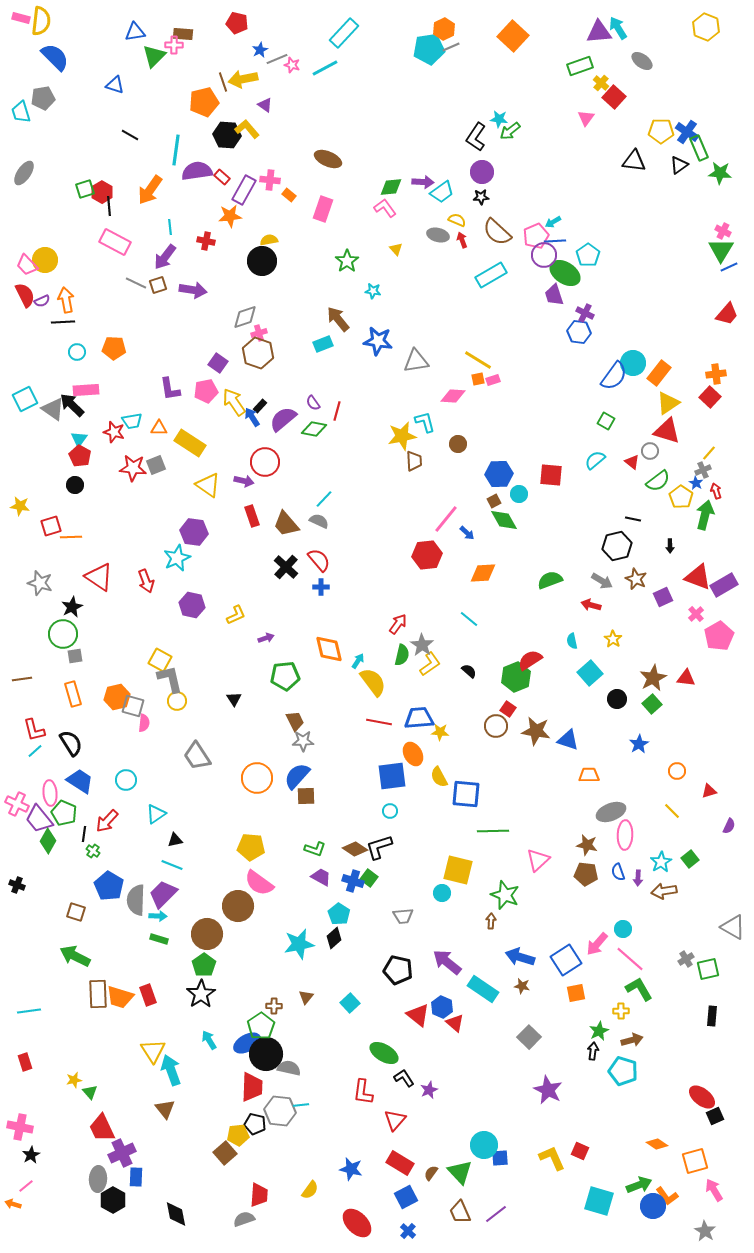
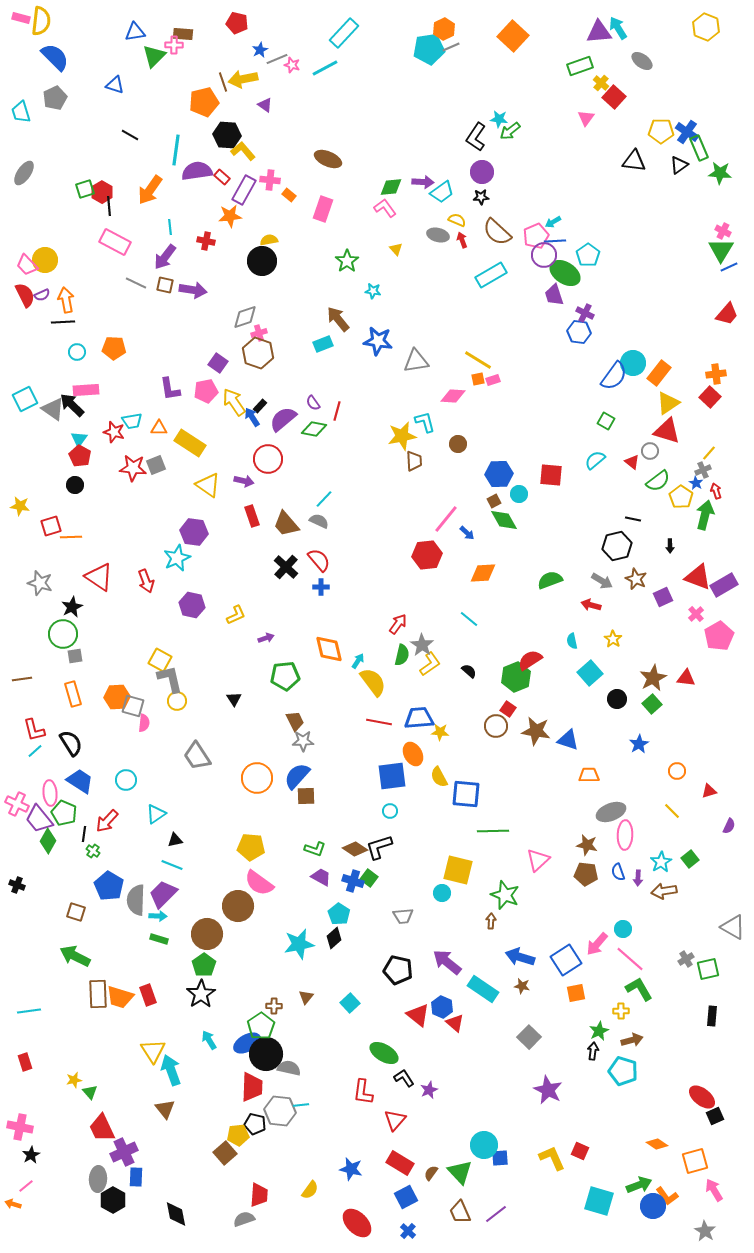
gray pentagon at (43, 98): moved 12 px right; rotated 15 degrees counterclockwise
yellow L-shape at (247, 129): moved 4 px left, 22 px down
brown square at (158, 285): moved 7 px right; rotated 30 degrees clockwise
purple semicircle at (42, 301): moved 6 px up
red circle at (265, 462): moved 3 px right, 3 px up
orange hexagon at (117, 697): rotated 10 degrees clockwise
purple cross at (122, 1153): moved 2 px right, 1 px up
